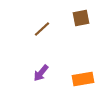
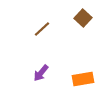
brown square: moved 2 px right; rotated 36 degrees counterclockwise
